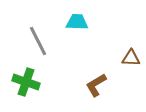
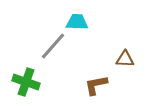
gray line: moved 15 px right, 5 px down; rotated 68 degrees clockwise
brown triangle: moved 6 px left, 1 px down
brown L-shape: rotated 20 degrees clockwise
